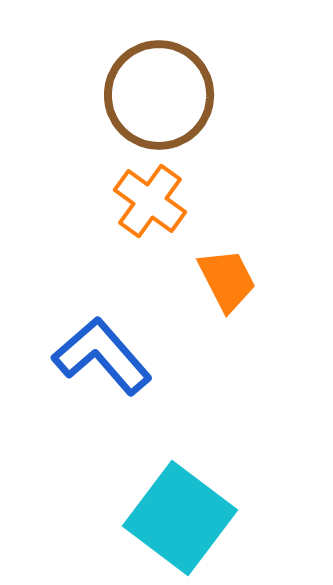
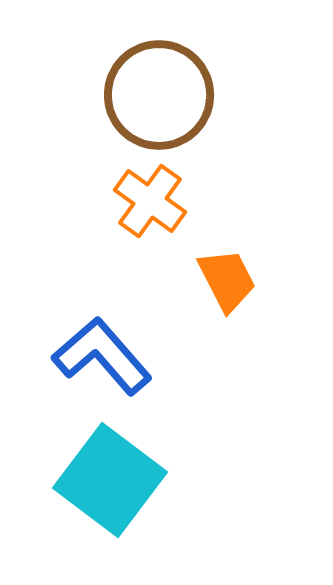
cyan square: moved 70 px left, 38 px up
